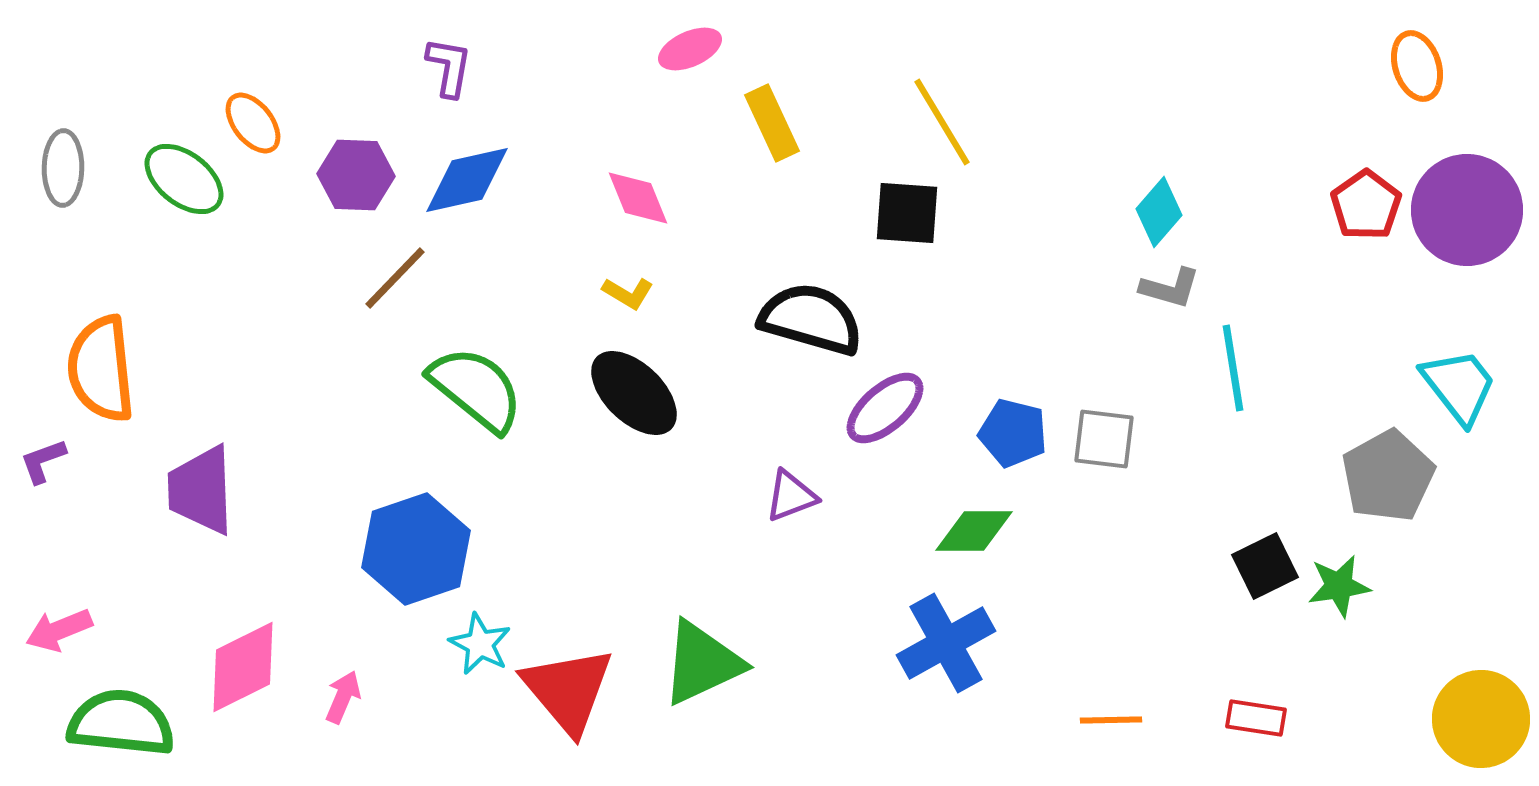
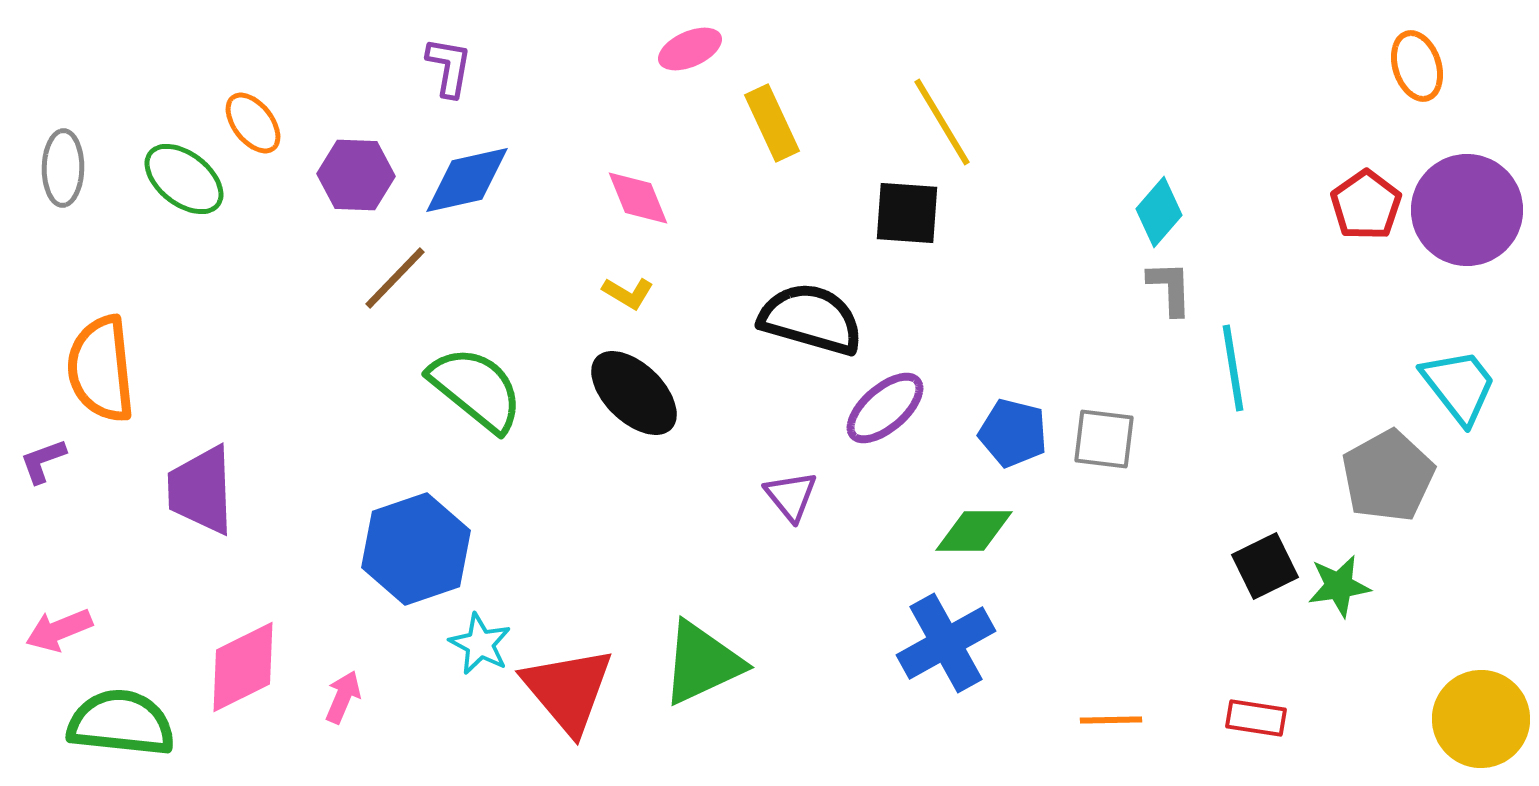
gray L-shape at (1170, 288): rotated 108 degrees counterclockwise
purple triangle at (791, 496): rotated 48 degrees counterclockwise
